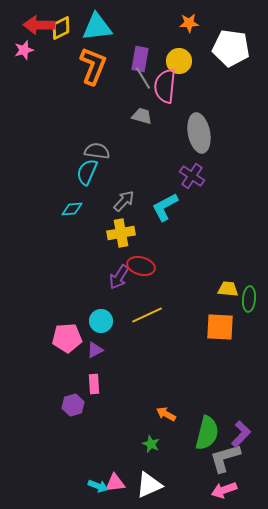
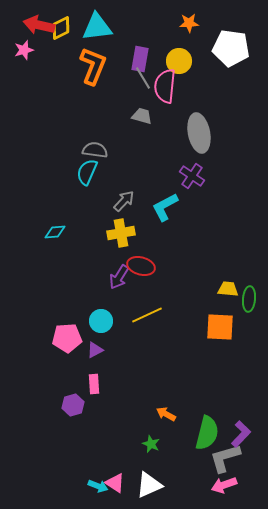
red arrow: rotated 12 degrees clockwise
gray semicircle: moved 2 px left, 1 px up
cyan diamond: moved 17 px left, 23 px down
pink triangle: rotated 40 degrees clockwise
pink arrow: moved 5 px up
